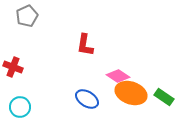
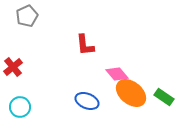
red L-shape: rotated 15 degrees counterclockwise
red cross: rotated 30 degrees clockwise
pink diamond: moved 1 px left, 2 px up; rotated 15 degrees clockwise
orange ellipse: rotated 20 degrees clockwise
blue ellipse: moved 2 px down; rotated 10 degrees counterclockwise
